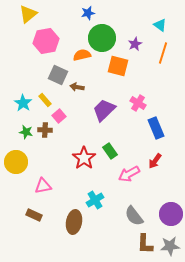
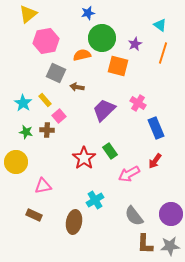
gray square: moved 2 px left, 2 px up
brown cross: moved 2 px right
